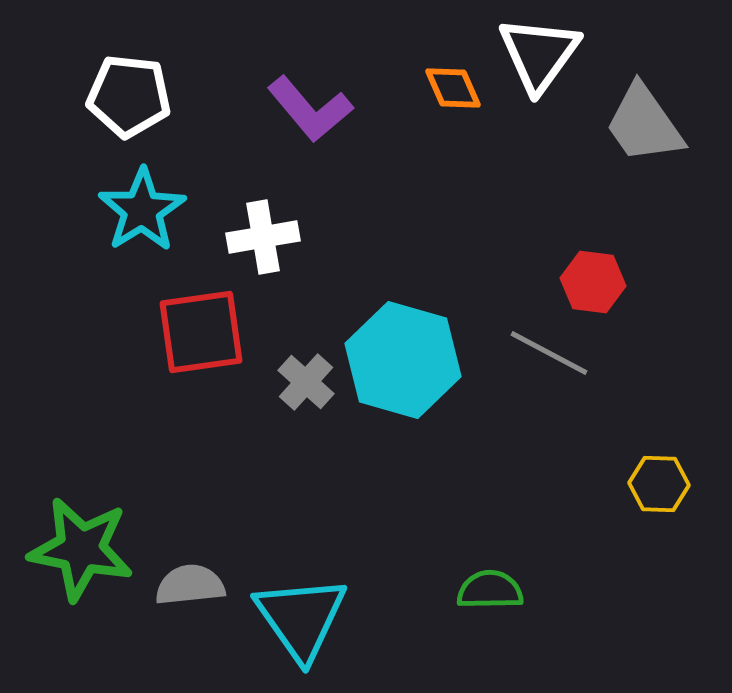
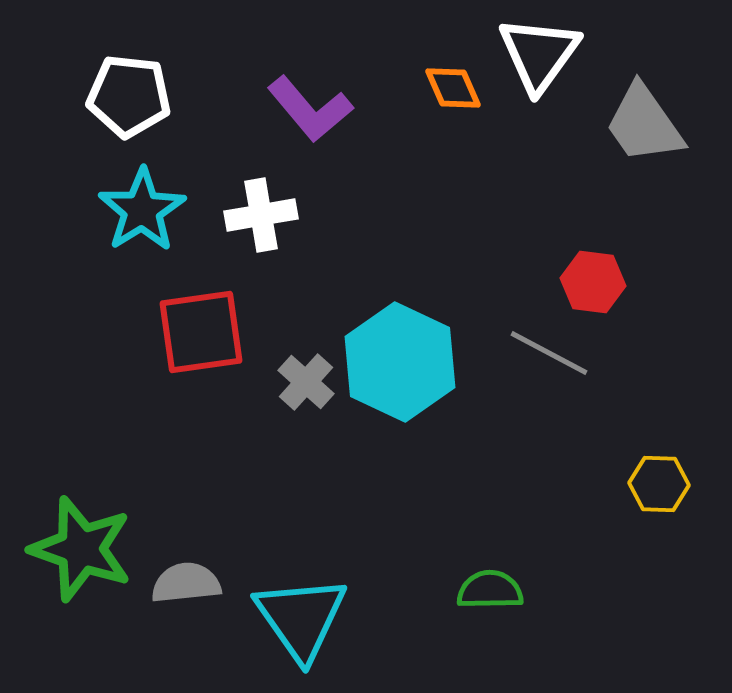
white cross: moved 2 px left, 22 px up
cyan hexagon: moved 3 px left, 2 px down; rotated 9 degrees clockwise
green star: rotated 8 degrees clockwise
gray semicircle: moved 4 px left, 2 px up
